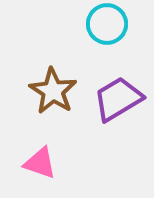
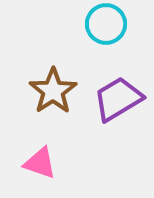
cyan circle: moved 1 px left
brown star: rotated 6 degrees clockwise
